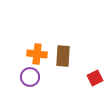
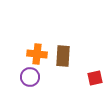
red square: rotated 14 degrees clockwise
